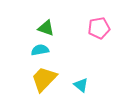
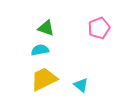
pink pentagon: rotated 10 degrees counterclockwise
yellow trapezoid: rotated 20 degrees clockwise
